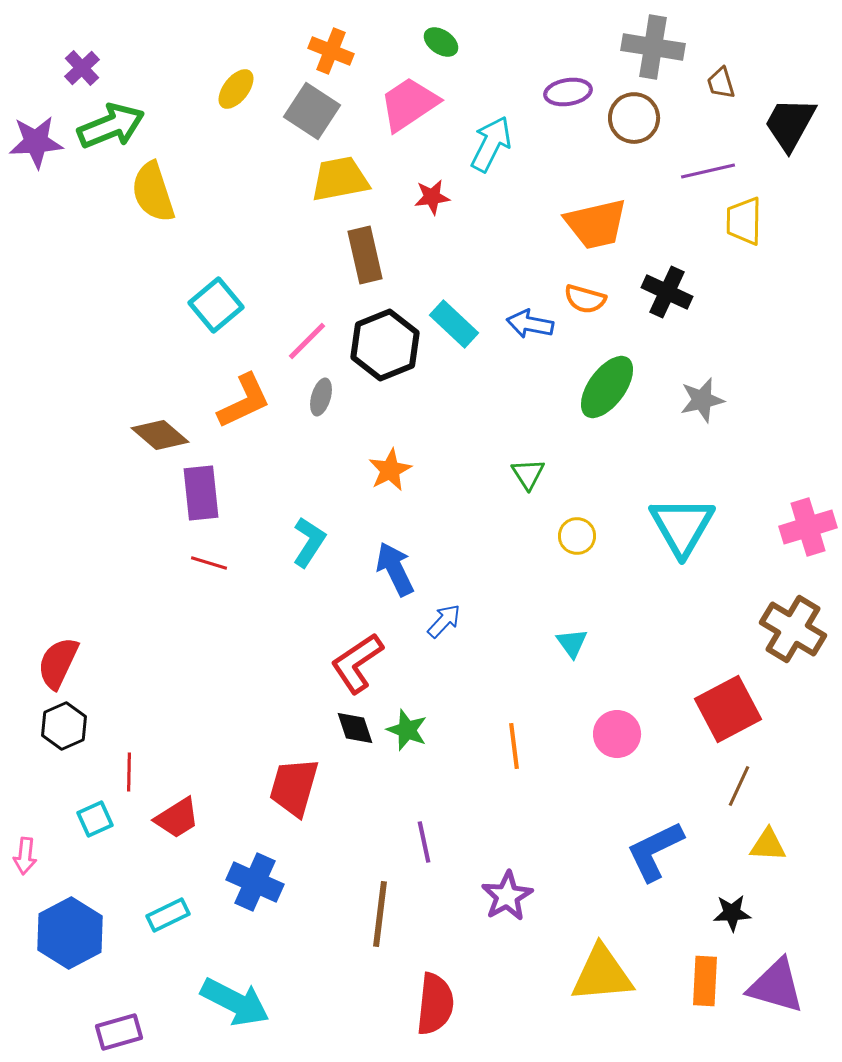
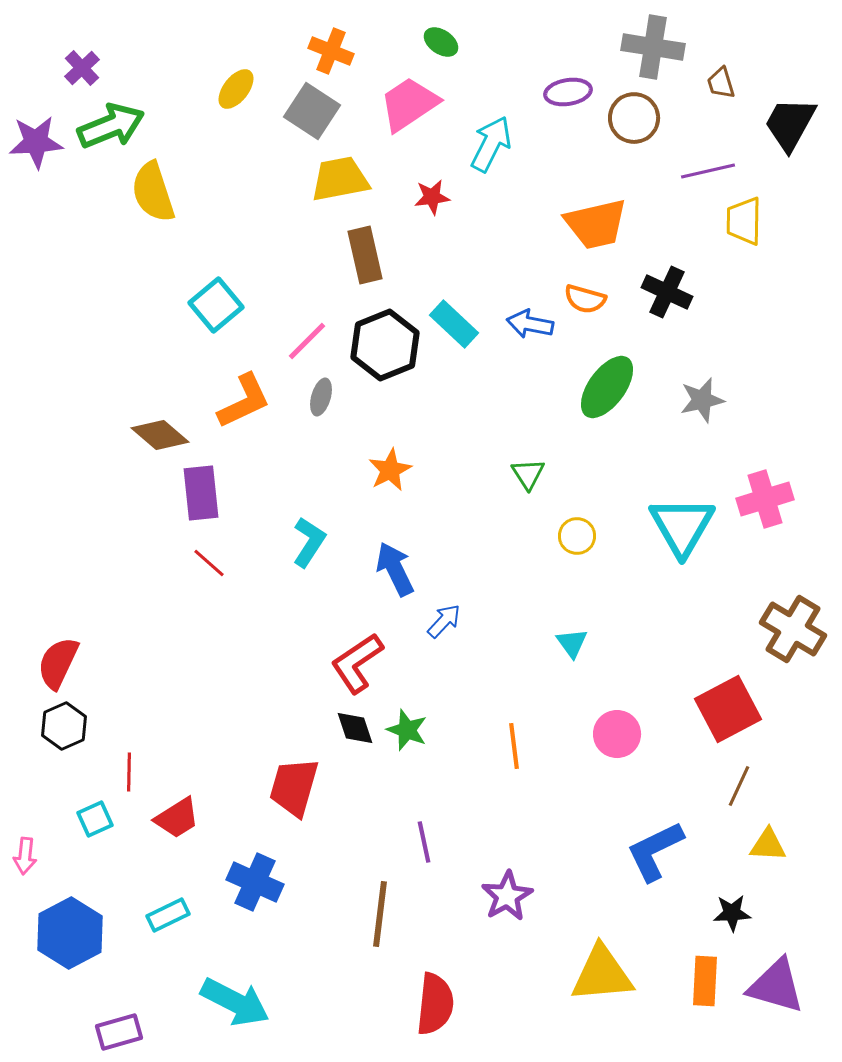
pink cross at (808, 527): moved 43 px left, 28 px up
red line at (209, 563): rotated 24 degrees clockwise
